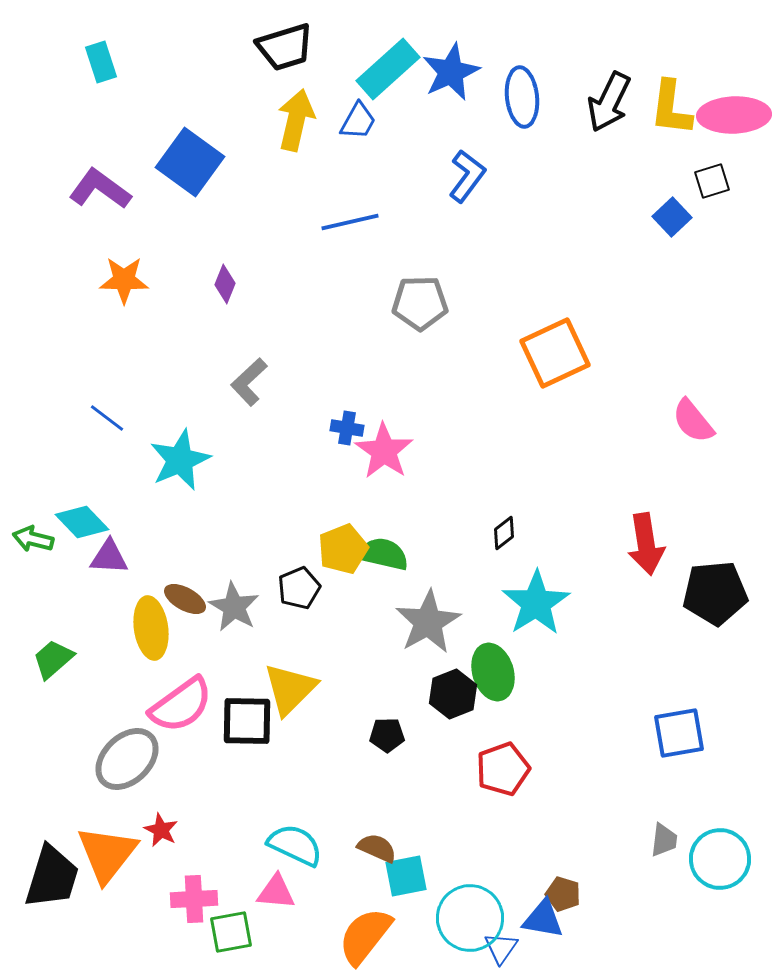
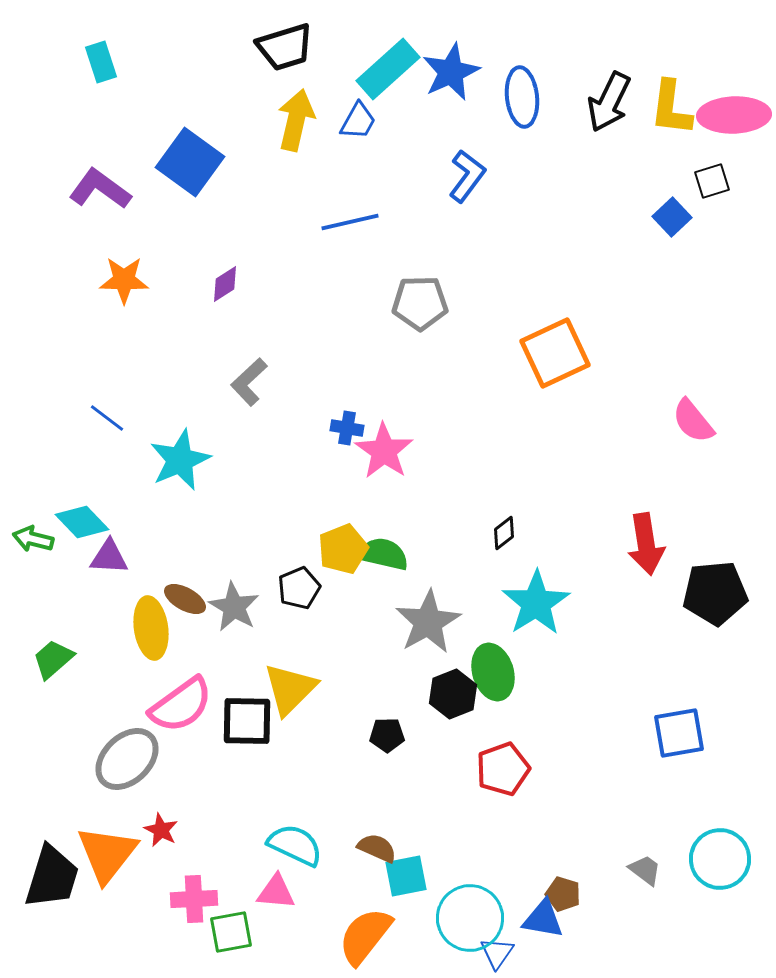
purple diamond at (225, 284): rotated 36 degrees clockwise
gray trapezoid at (664, 840): moved 19 px left, 30 px down; rotated 60 degrees counterclockwise
blue triangle at (501, 948): moved 4 px left, 5 px down
